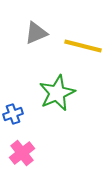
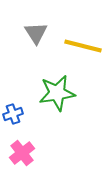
gray triangle: rotated 40 degrees counterclockwise
green star: rotated 15 degrees clockwise
